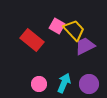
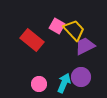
purple circle: moved 8 px left, 7 px up
